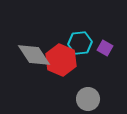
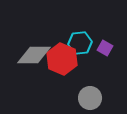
gray diamond: rotated 56 degrees counterclockwise
red hexagon: moved 1 px right, 1 px up
gray circle: moved 2 px right, 1 px up
